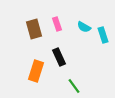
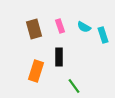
pink rectangle: moved 3 px right, 2 px down
black rectangle: rotated 24 degrees clockwise
